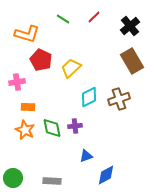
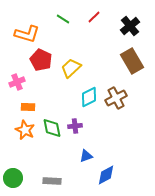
pink cross: rotated 14 degrees counterclockwise
brown cross: moved 3 px left, 1 px up; rotated 10 degrees counterclockwise
